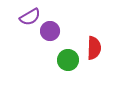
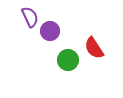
purple semicircle: rotated 85 degrees counterclockwise
red semicircle: rotated 145 degrees clockwise
